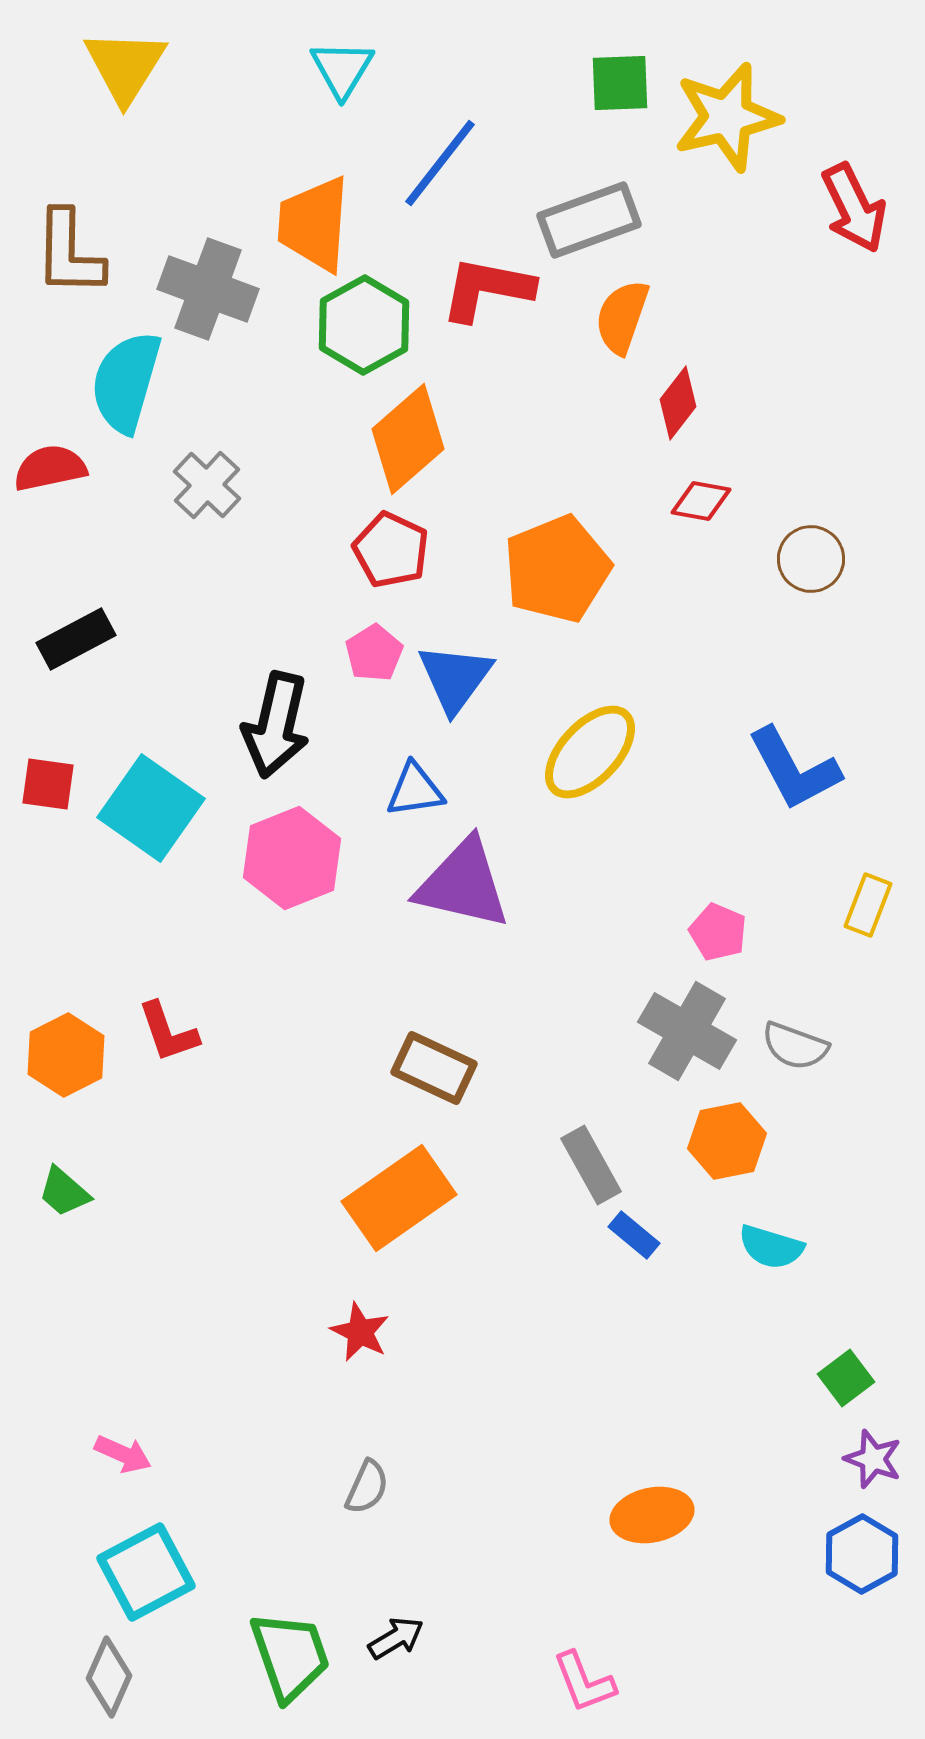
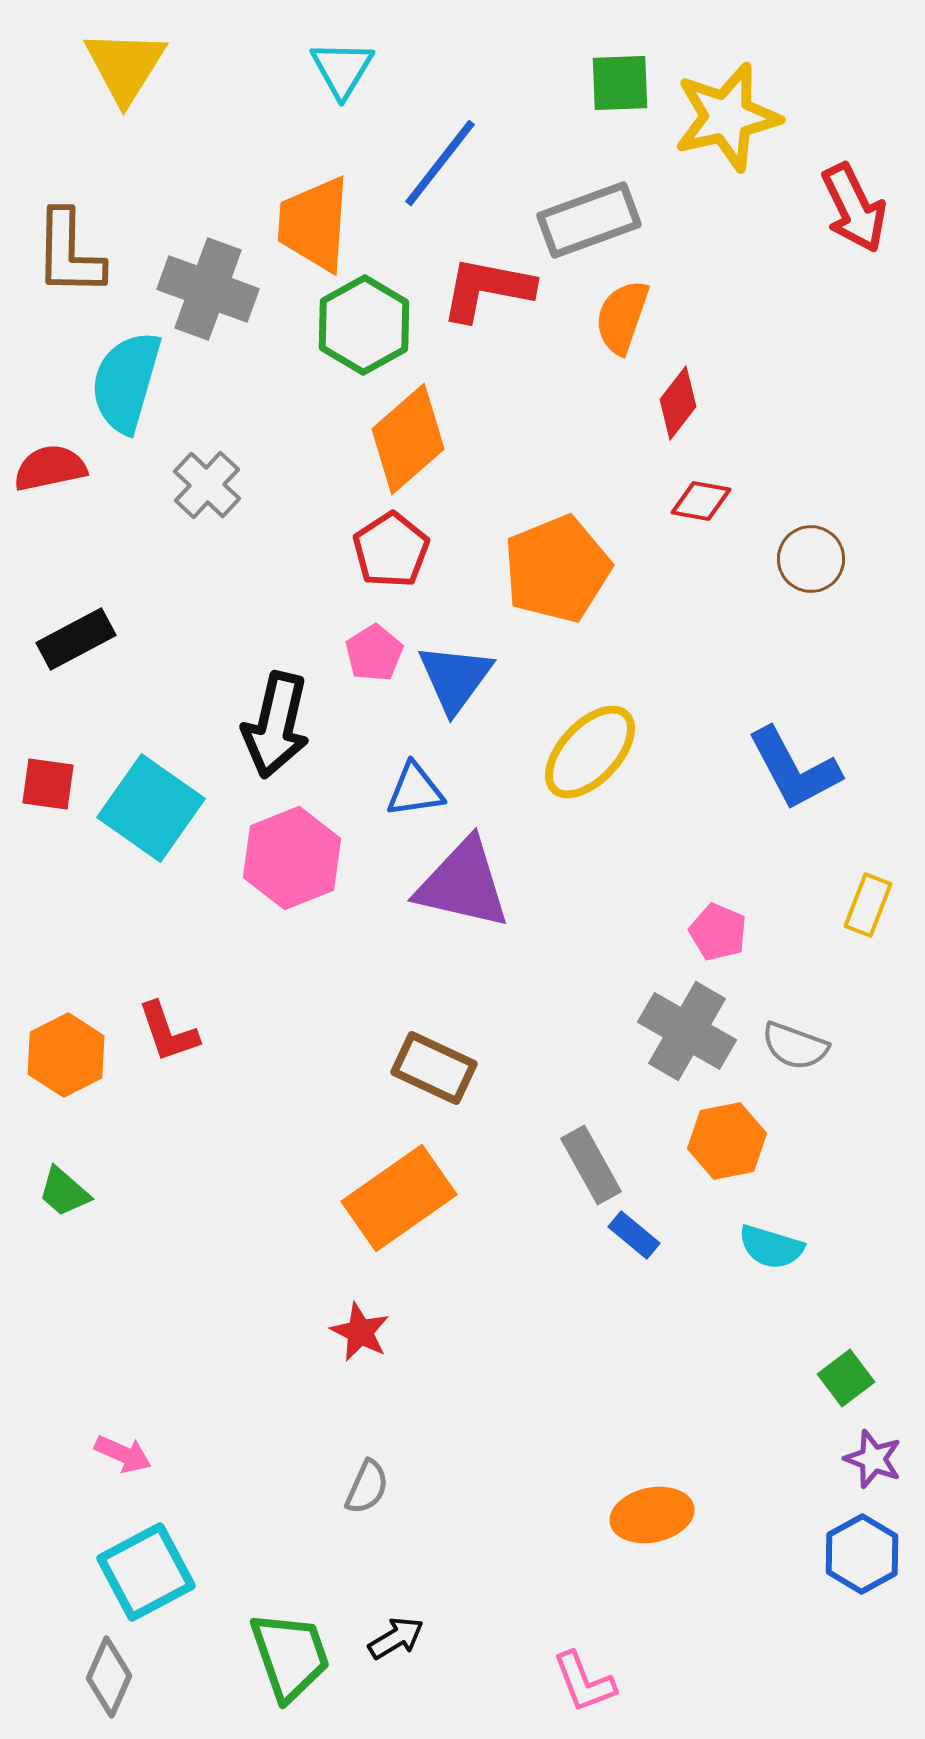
red pentagon at (391, 550): rotated 14 degrees clockwise
